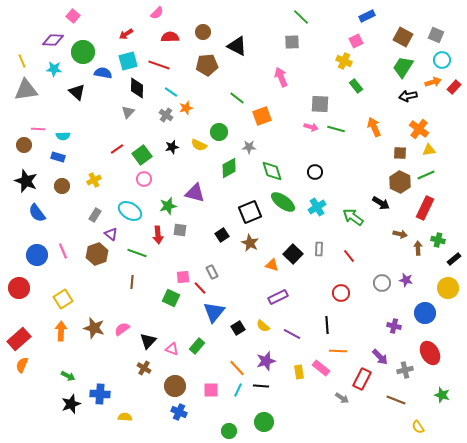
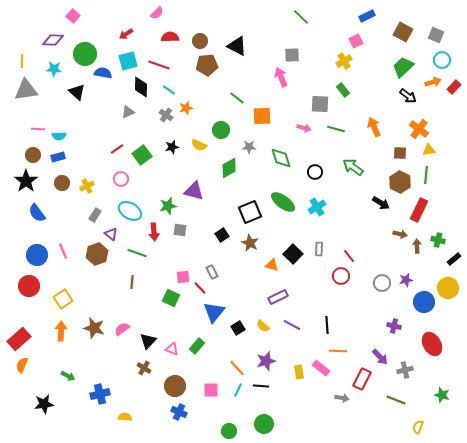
brown circle at (203, 32): moved 3 px left, 9 px down
brown square at (403, 37): moved 5 px up
gray square at (292, 42): moved 13 px down
green circle at (83, 52): moved 2 px right, 2 px down
yellow line at (22, 61): rotated 24 degrees clockwise
yellow cross at (344, 61): rotated 35 degrees clockwise
green trapezoid at (403, 67): rotated 15 degrees clockwise
green rectangle at (356, 86): moved 13 px left, 4 px down
black diamond at (137, 88): moved 4 px right, 1 px up
cyan line at (171, 92): moved 2 px left, 2 px up
black arrow at (408, 96): rotated 132 degrees counterclockwise
gray triangle at (128, 112): rotated 24 degrees clockwise
orange square at (262, 116): rotated 18 degrees clockwise
pink arrow at (311, 127): moved 7 px left, 1 px down
green circle at (219, 132): moved 2 px right, 2 px up
cyan semicircle at (63, 136): moved 4 px left
brown circle at (24, 145): moved 9 px right, 10 px down
blue rectangle at (58, 157): rotated 32 degrees counterclockwise
green diamond at (272, 171): moved 9 px right, 13 px up
green line at (426, 175): rotated 60 degrees counterclockwise
pink circle at (144, 179): moved 23 px left
yellow cross at (94, 180): moved 7 px left, 6 px down
black star at (26, 181): rotated 15 degrees clockwise
brown circle at (62, 186): moved 3 px up
purple triangle at (195, 193): moved 1 px left, 2 px up
red rectangle at (425, 208): moved 6 px left, 2 px down
green arrow at (353, 217): moved 50 px up
red arrow at (158, 235): moved 4 px left, 3 px up
brown arrow at (418, 248): moved 1 px left, 2 px up
purple star at (406, 280): rotated 24 degrees counterclockwise
red circle at (19, 288): moved 10 px right, 2 px up
red circle at (341, 293): moved 17 px up
blue circle at (425, 313): moved 1 px left, 11 px up
purple line at (292, 334): moved 9 px up
red ellipse at (430, 353): moved 2 px right, 9 px up
blue cross at (100, 394): rotated 18 degrees counterclockwise
gray arrow at (342, 398): rotated 24 degrees counterclockwise
black star at (71, 404): moved 27 px left; rotated 12 degrees clockwise
green circle at (264, 422): moved 2 px down
yellow semicircle at (418, 427): rotated 56 degrees clockwise
